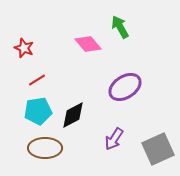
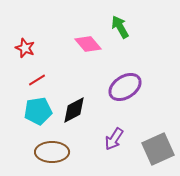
red star: moved 1 px right
black diamond: moved 1 px right, 5 px up
brown ellipse: moved 7 px right, 4 px down
